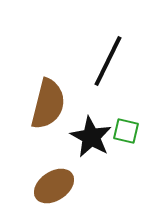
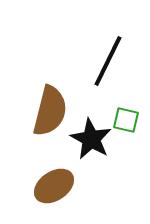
brown semicircle: moved 2 px right, 7 px down
green square: moved 11 px up
black star: moved 2 px down
